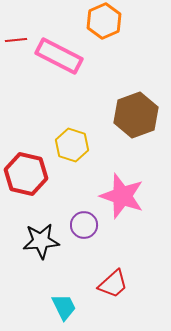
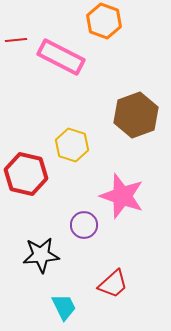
orange hexagon: rotated 16 degrees counterclockwise
pink rectangle: moved 2 px right, 1 px down
black star: moved 14 px down
